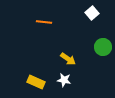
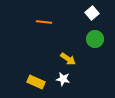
green circle: moved 8 px left, 8 px up
white star: moved 1 px left, 1 px up
